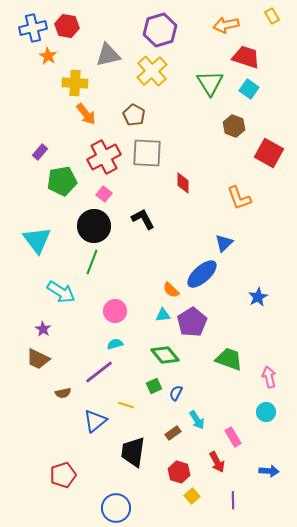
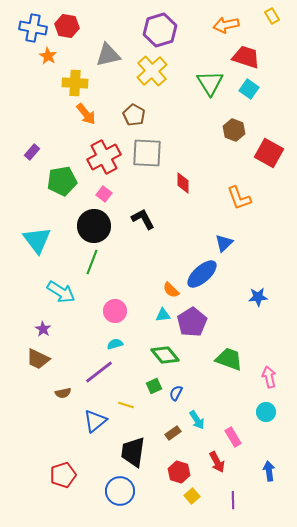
blue cross at (33, 28): rotated 24 degrees clockwise
brown hexagon at (234, 126): moved 4 px down
purple rectangle at (40, 152): moved 8 px left
blue star at (258, 297): rotated 24 degrees clockwise
blue arrow at (269, 471): rotated 102 degrees counterclockwise
blue circle at (116, 508): moved 4 px right, 17 px up
